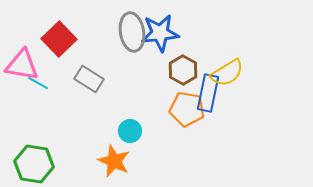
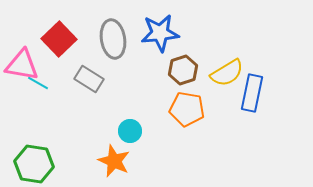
gray ellipse: moved 19 px left, 7 px down
brown hexagon: rotated 12 degrees clockwise
blue rectangle: moved 44 px right
